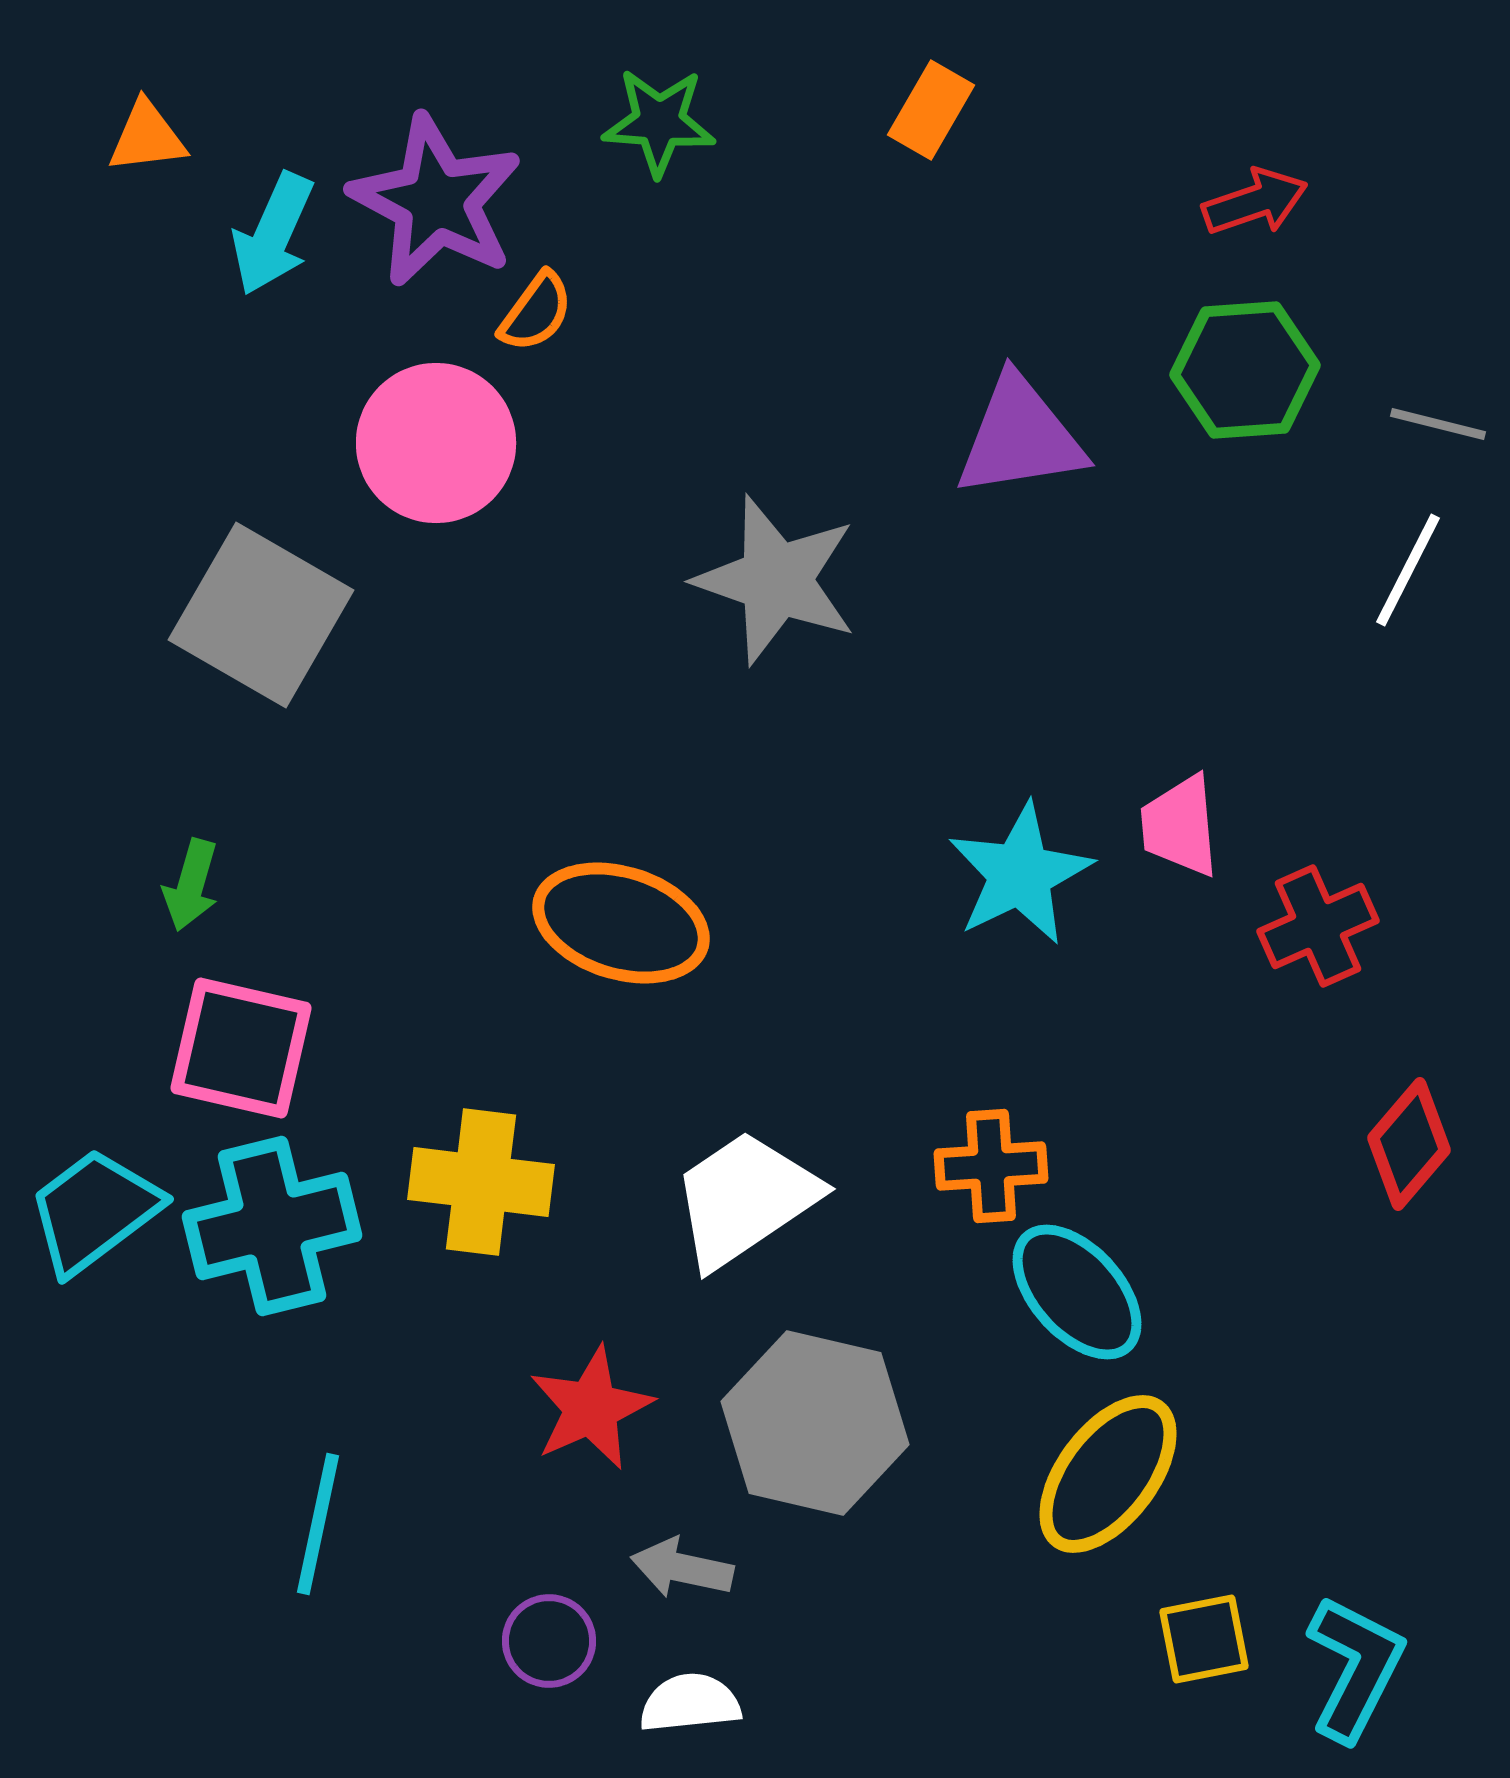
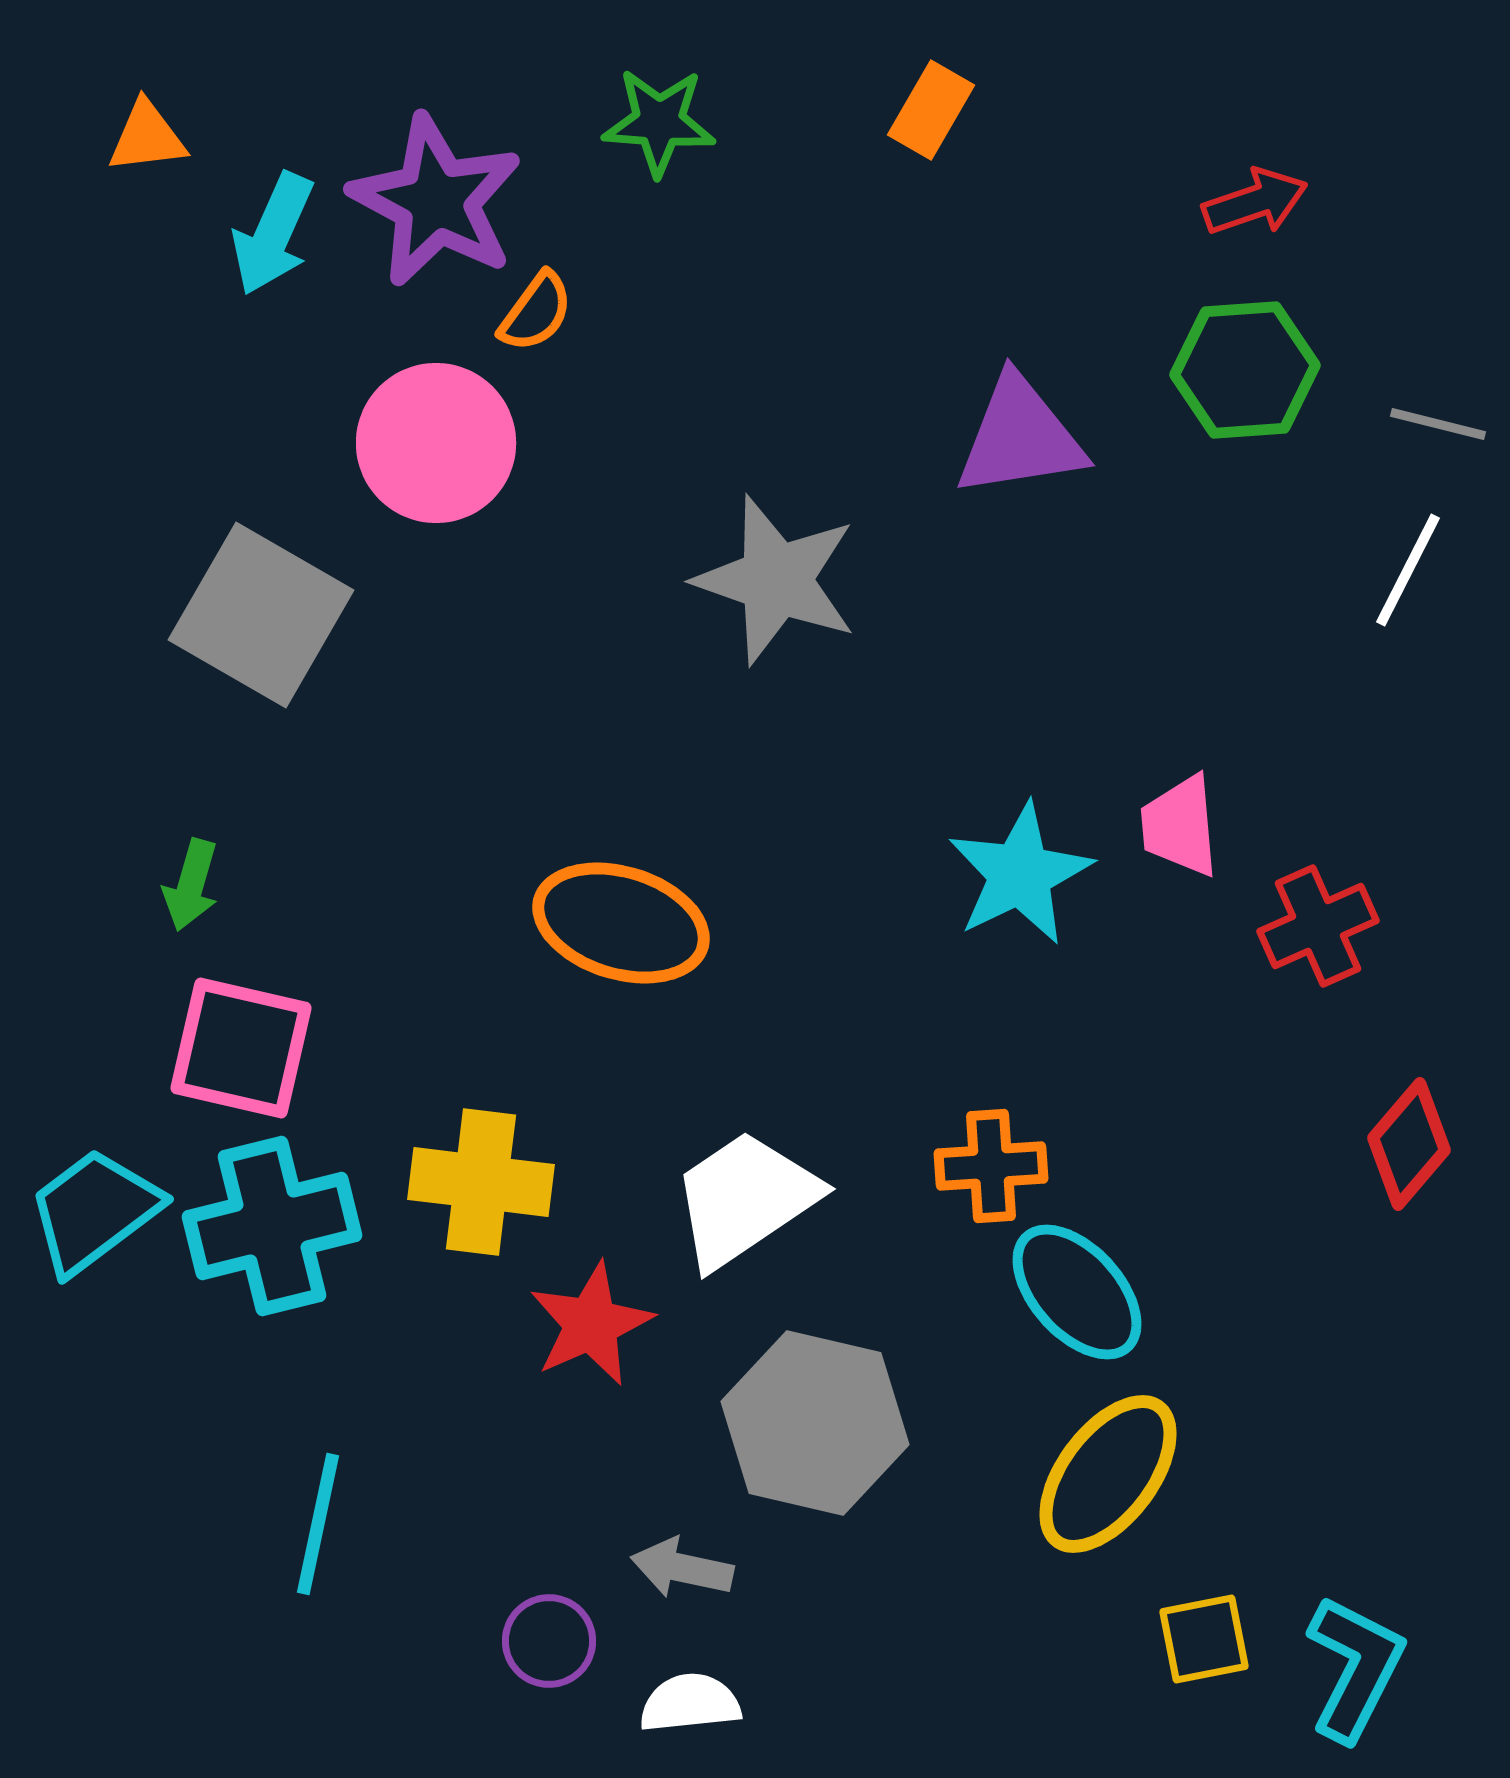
red star: moved 84 px up
